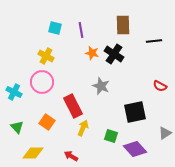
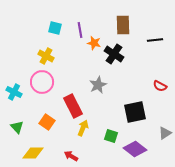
purple line: moved 1 px left
black line: moved 1 px right, 1 px up
orange star: moved 2 px right, 10 px up
gray star: moved 3 px left, 1 px up; rotated 24 degrees clockwise
purple diamond: rotated 10 degrees counterclockwise
